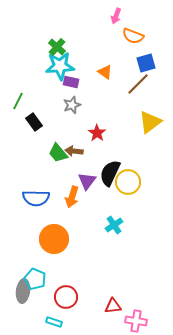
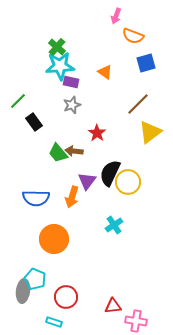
brown line: moved 20 px down
green line: rotated 18 degrees clockwise
yellow triangle: moved 10 px down
